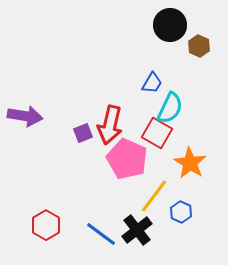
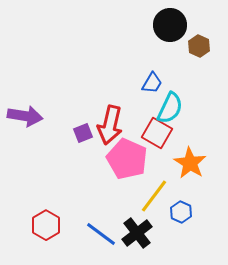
black cross: moved 3 px down
